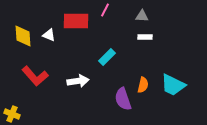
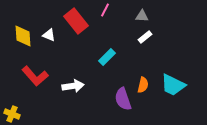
red rectangle: rotated 50 degrees clockwise
white rectangle: rotated 40 degrees counterclockwise
white arrow: moved 5 px left, 5 px down
